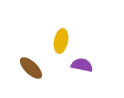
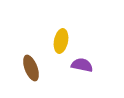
brown ellipse: rotated 25 degrees clockwise
